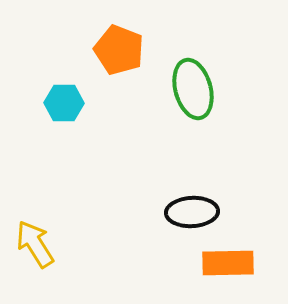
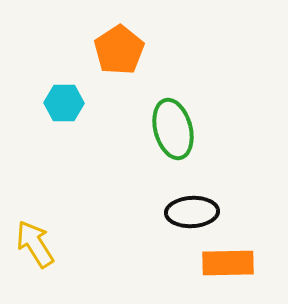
orange pentagon: rotated 18 degrees clockwise
green ellipse: moved 20 px left, 40 px down
